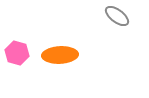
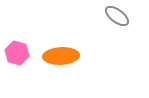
orange ellipse: moved 1 px right, 1 px down
